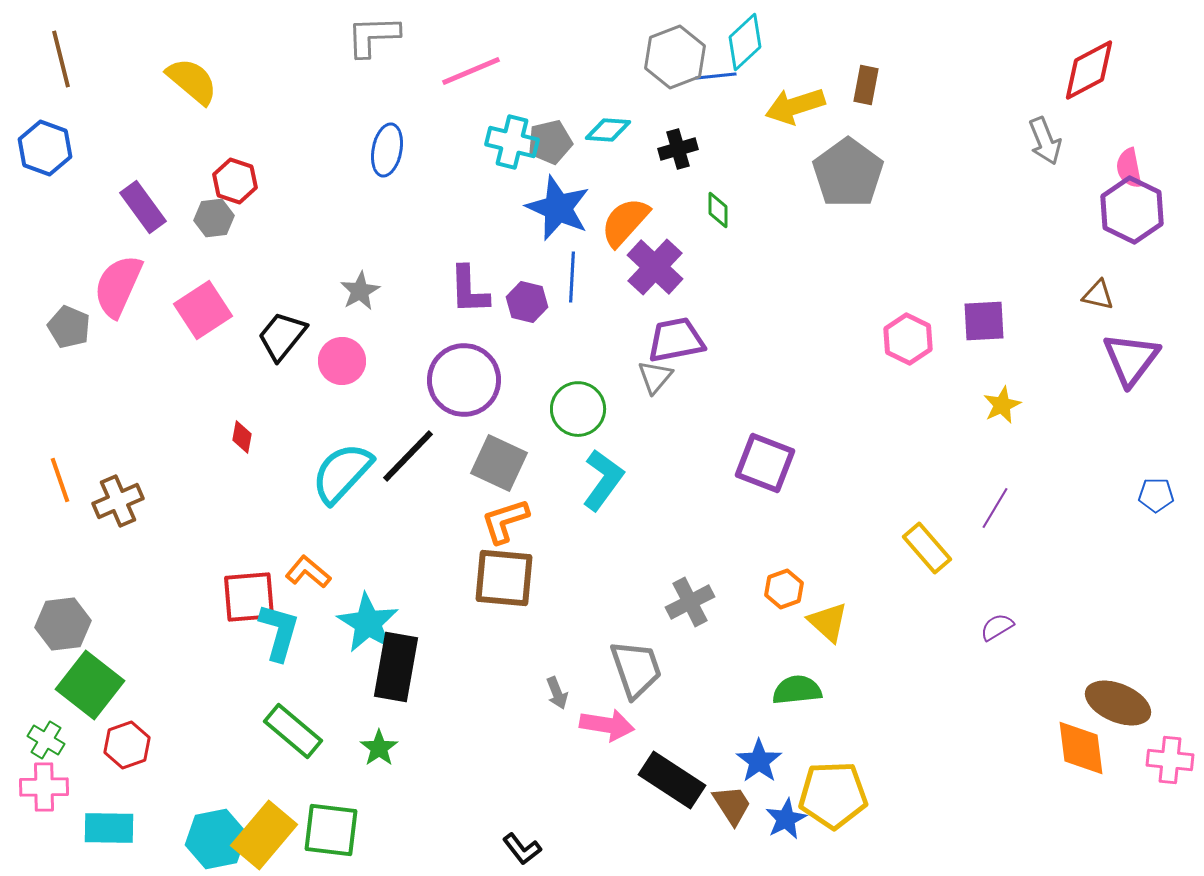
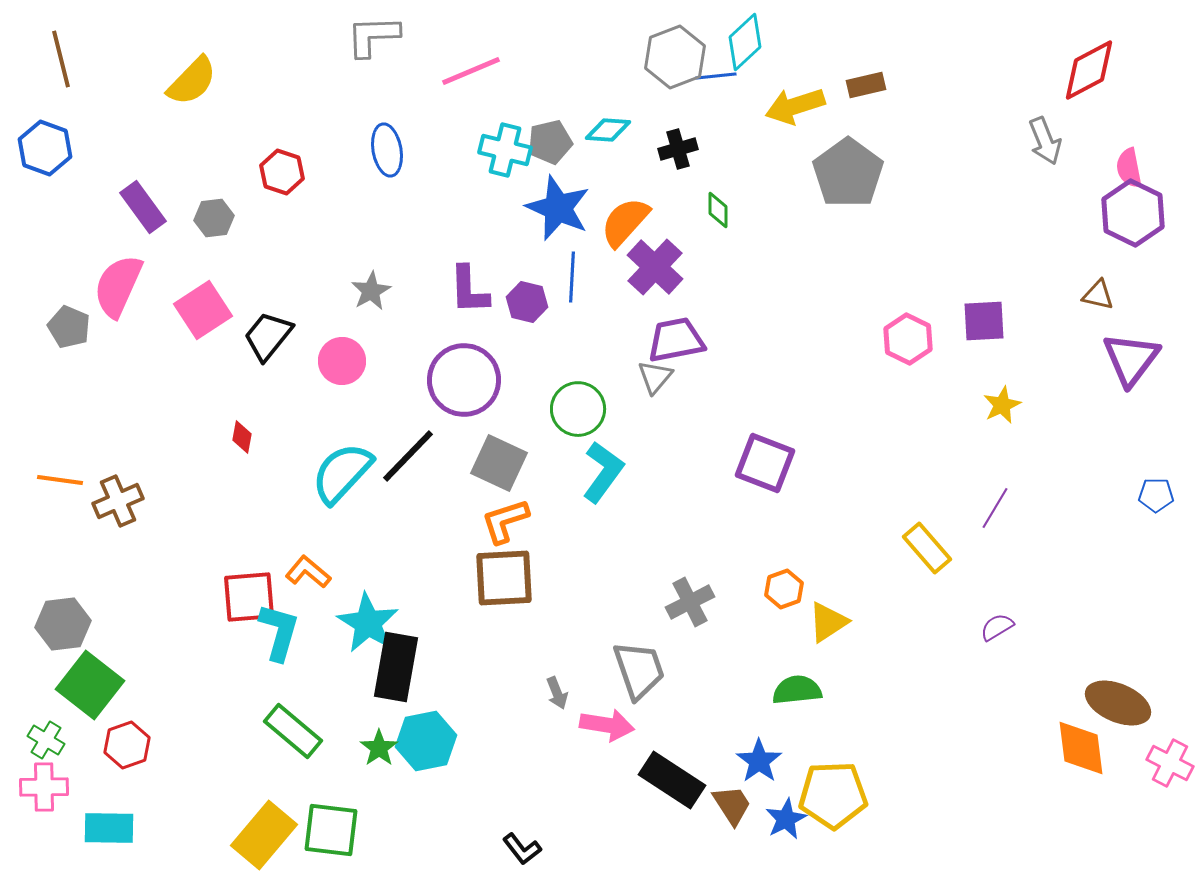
yellow semicircle at (192, 81): rotated 94 degrees clockwise
brown rectangle at (866, 85): rotated 66 degrees clockwise
cyan cross at (512, 142): moved 7 px left, 8 px down
blue ellipse at (387, 150): rotated 21 degrees counterclockwise
red hexagon at (235, 181): moved 47 px right, 9 px up
purple hexagon at (1132, 210): moved 1 px right, 3 px down
gray star at (360, 291): moved 11 px right
black trapezoid at (282, 336): moved 14 px left
orange line at (60, 480): rotated 63 degrees counterclockwise
cyan L-shape at (603, 480): moved 8 px up
brown square at (504, 578): rotated 8 degrees counterclockwise
yellow triangle at (828, 622): rotated 45 degrees clockwise
gray trapezoid at (636, 669): moved 3 px right, 1 px down
pink cross at (1170, 760): moved 3 px down; rotated 21 degrees clockwise
cyan hexagon at (216, 839): moved 210 px right, 98 px up
